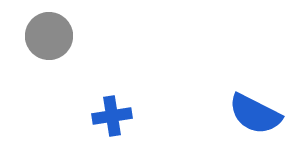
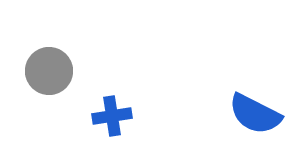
gray circle: moved 35 px down
